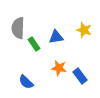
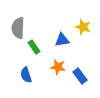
yellow star: moved 1 px left, 3 px up
blue triangle: moved 6 px right, 3 px down
green rectangle: moved 3 px down
orange star: moved 1 px left, 1 px up
blue semicircle: moved 7 px up; rotated 28 degrees clockwise
